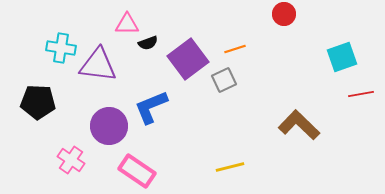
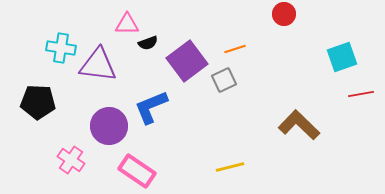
purple square: moved 1 px left, 2 px down
